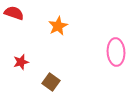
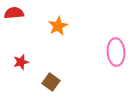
red semicircle: rotated 24 degrees counterclockwise
